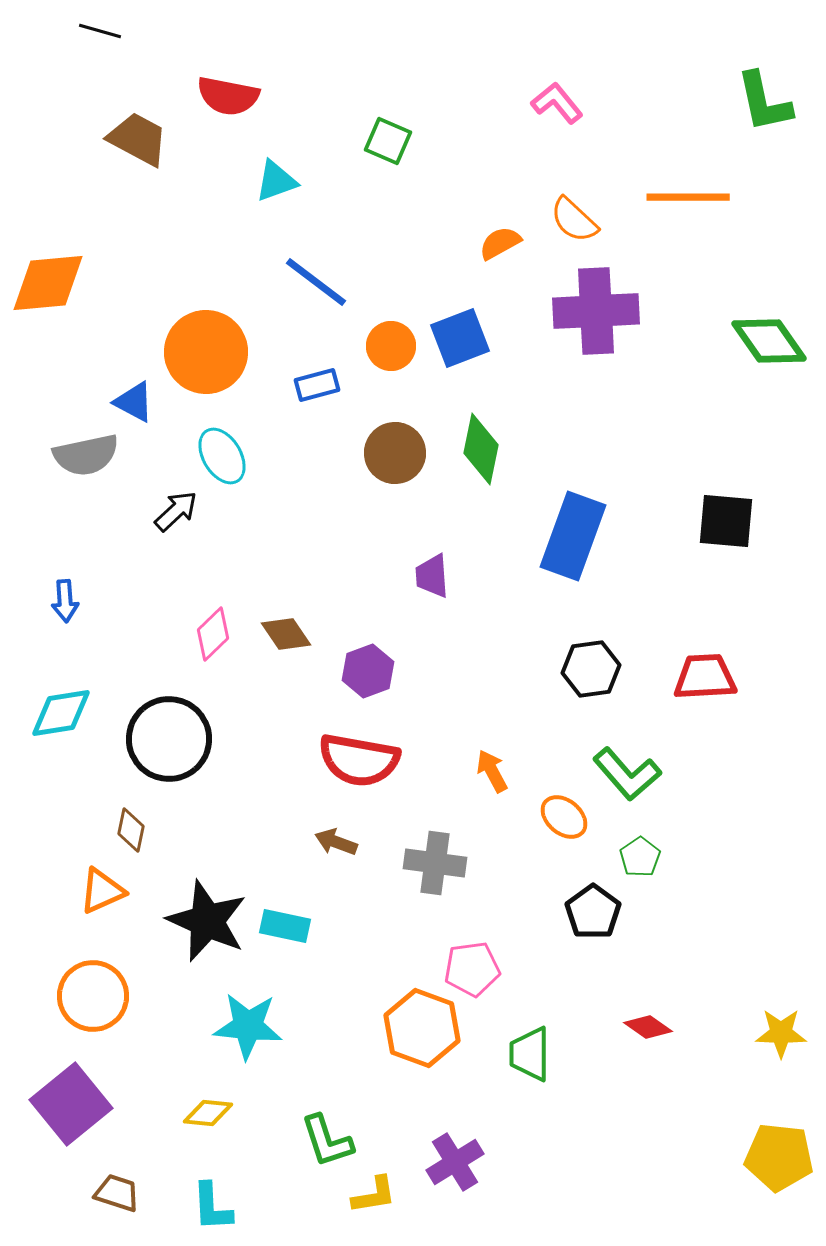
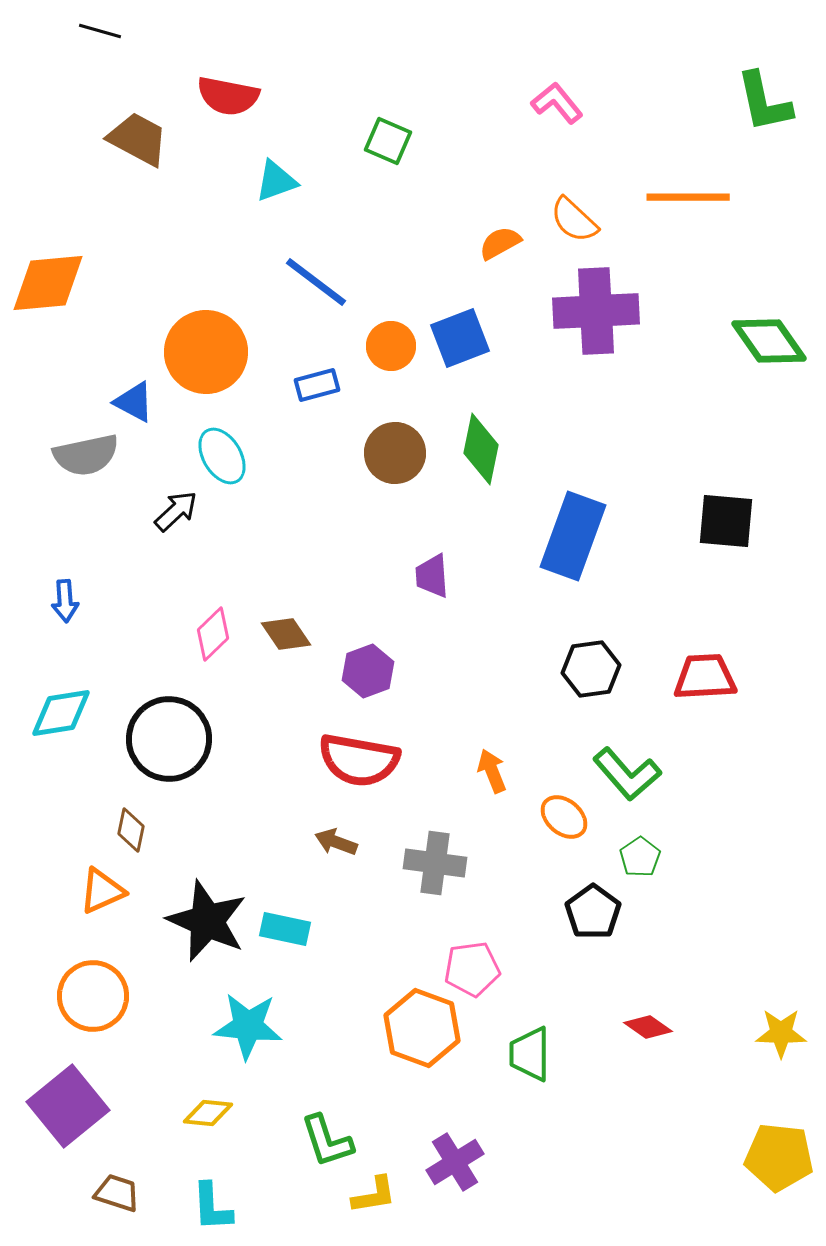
orange arrow at (492, 771): rotated 6 degrees clockwise
cyan rectangle at (285, 926): moved 3 px down
purple square at (71, 1104): moved 3 px left, 2 px down
